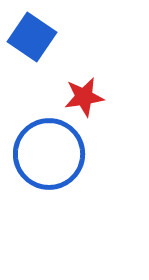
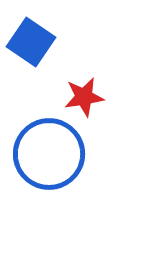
blue square: moved 1 px left, 5 px down
